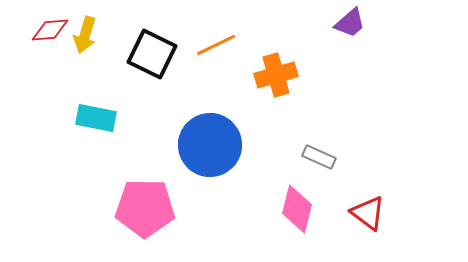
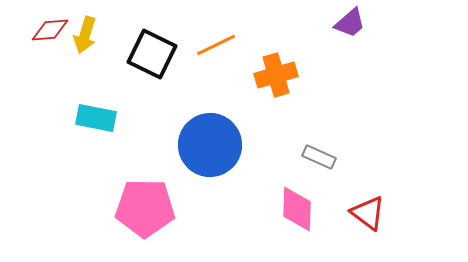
pink diamond: rotated 12 degrees counterclockwise
